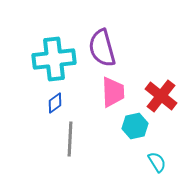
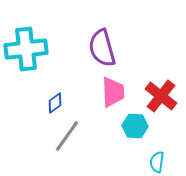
cyan cross: moved 28 px left, 10 px up
cyan hexagon: rotated 15 degrees clockwise
gray line: moved 3 px left, 3 px up; rotated 32 degrees clockwise
cyan semicircle: rotated 140 degrees counterclockwise
